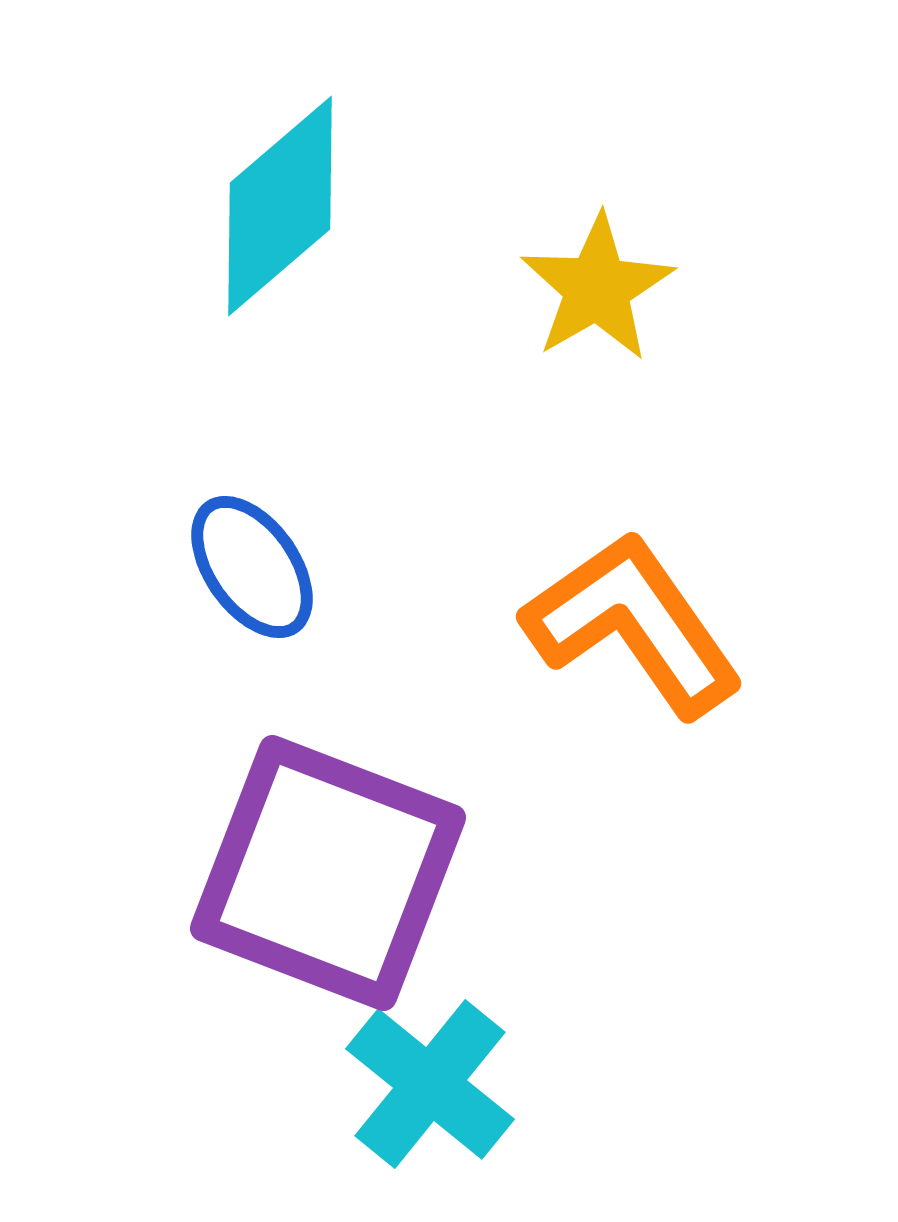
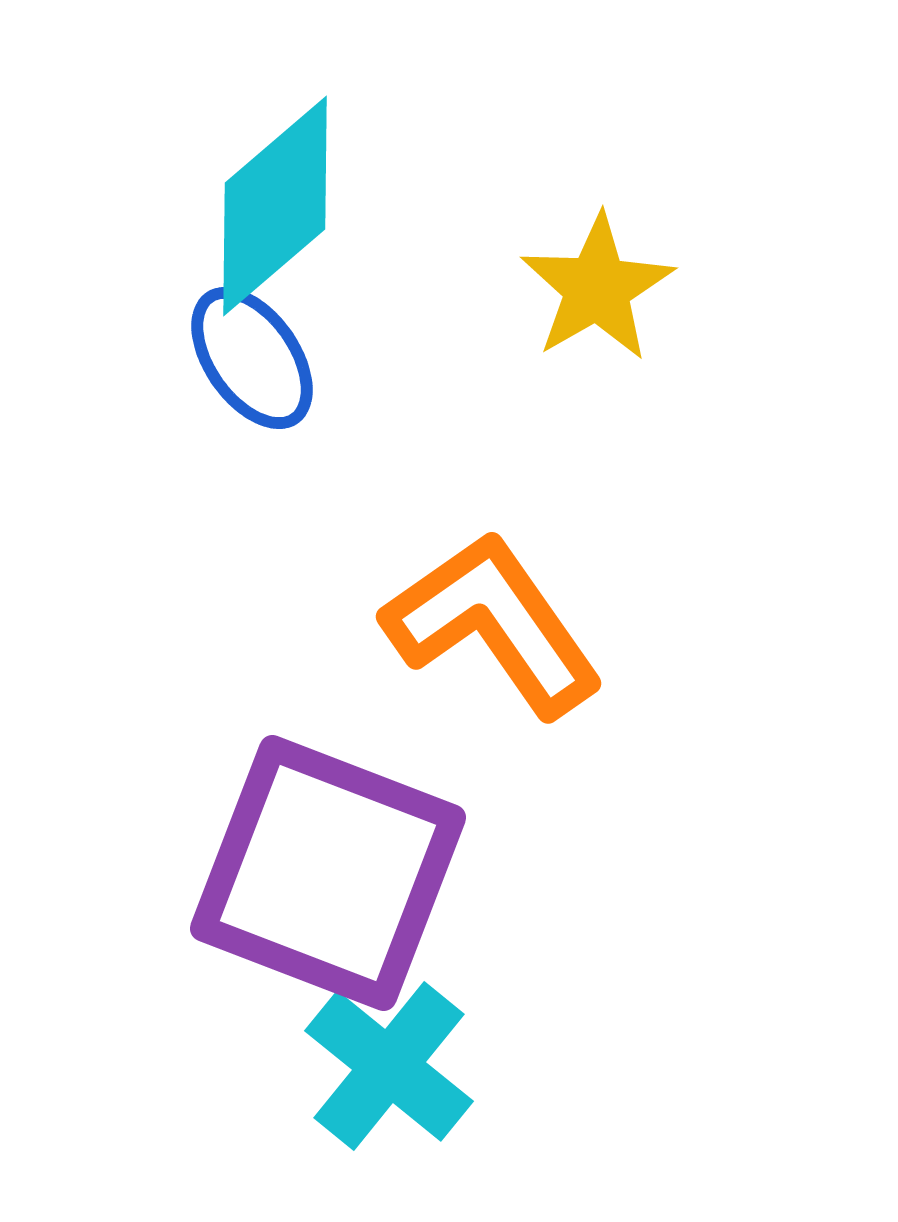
cyan diamond: moved 5 px left
blue ellipse: moved 209 px up
orange L-shape: moved 140 px left
cyan cross: moved 41 px left, 18 px up
